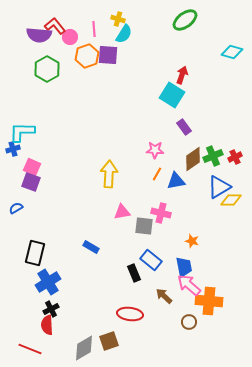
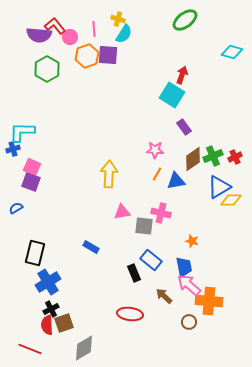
brown square at (109, 341): moved 45 px left, 18 px up
